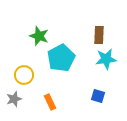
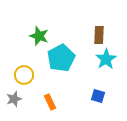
cyan star: rotated 25 degrees counterclockwise
